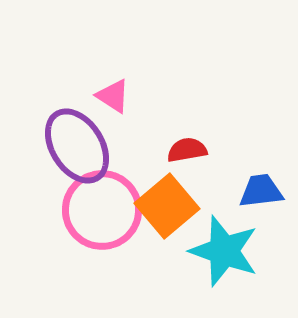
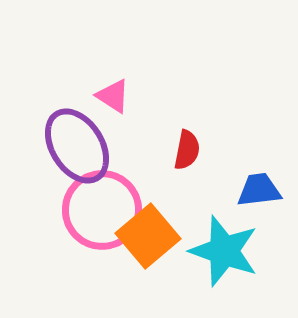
red semicircle: rotated 111 degrees clockwise
blue trapezoid: moved 2 px left, 1 px up
orange square: moved 19 px left, 30 px down
